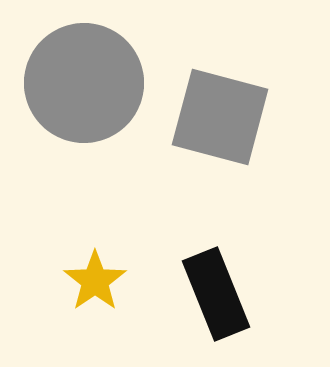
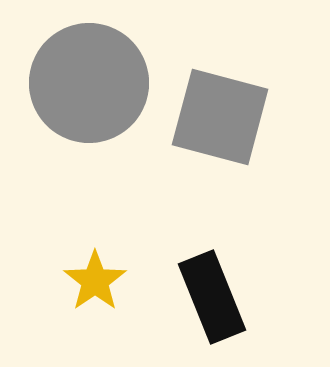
gray circle: moved 5 px right
black rectangle: moved 4 px left, 3 px down
